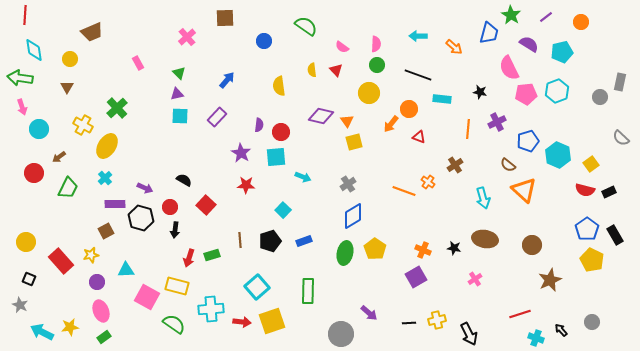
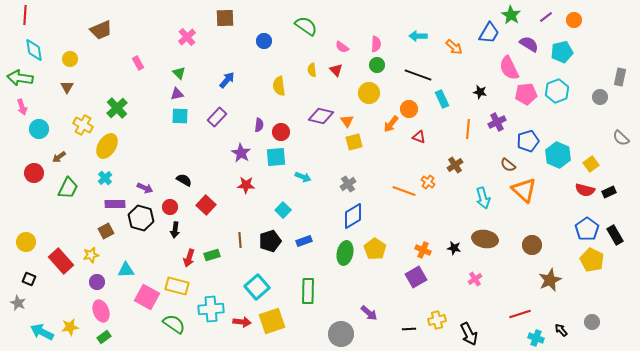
orange circle at (581, 22): moved 7 px left, 2 px up
brown trapezoid at (92, 32): moved 9 px right, 2 px up
blue trapezoid at (489, 33): rotated 15 degrees clockwise
gray rectangle at (620, 82): moved 5 px up
cyan rectangle at (442, 99): rotated 60 degrees clockwise
gray star at (20, 305): moved 2 px left, 2 px up
black line at (409, 323): moved 6 px down
